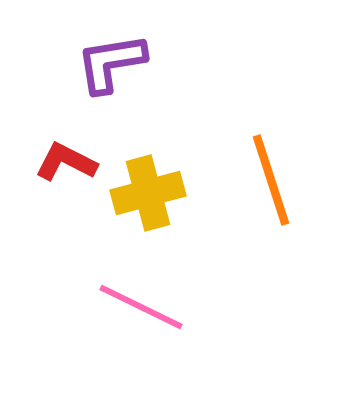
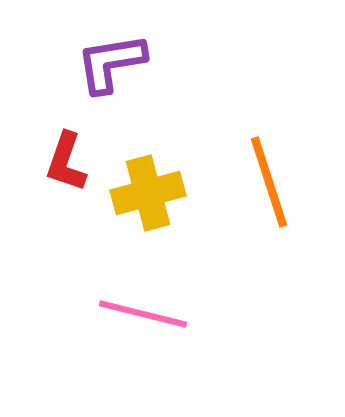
red L-shape: rotated 98 degrees counterclockwise
orange line: moved 2 px left, 2 px down
pink line: moved 2 px right, 7 px down; rotated 12 degrees counterclockwise
